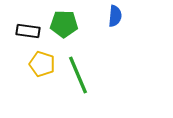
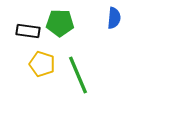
blue semicircle: moved 1 px left, 2 px down
green pentagon: moved 4 px left, 1 px up
